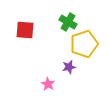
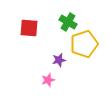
red square: moved 4 px right, 2 px up
purple star: moved 10 px left, 7 px up
pink star: moved 4 px up; rotated 24 degrees clockwise
